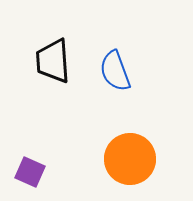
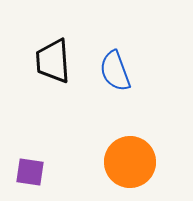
orange circle: moved 3 px down
purple square: rotated 16 degrees counterclockwise
